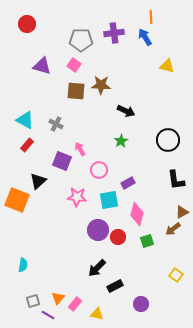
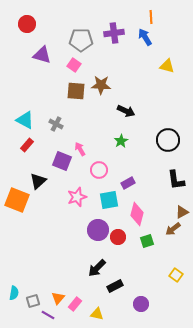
purple triangle at (42, 66): moved 11 px up
pink star at (77, 197): rotated 24 degrees counterclockwise
cyan semicircle at (23, 265): moved 9 px left, 28 px down
